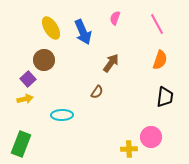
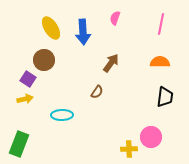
pink line: moved 4 px right; rotated 40 degrees clockwise
blue arrow: rotated 20 degrees clockwise
orange semicircle: moved 2 px down; rotated 108 degrees counterclockwise
purple square: rotated 14 degrees counterclockwise
green rectangle: moved 2 px left
